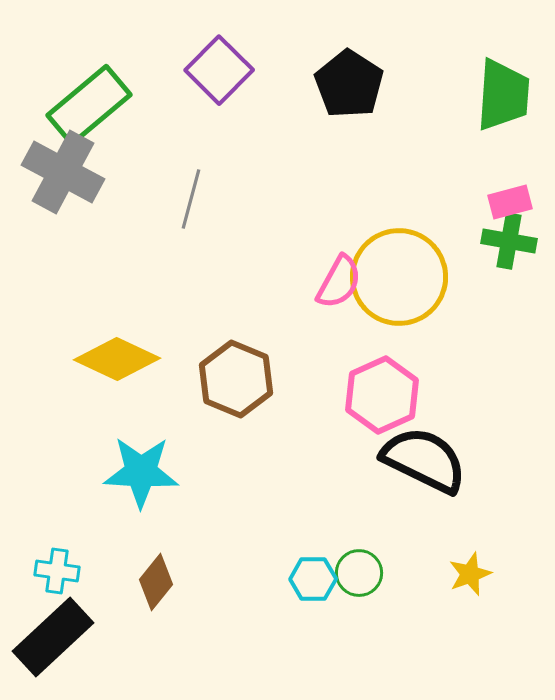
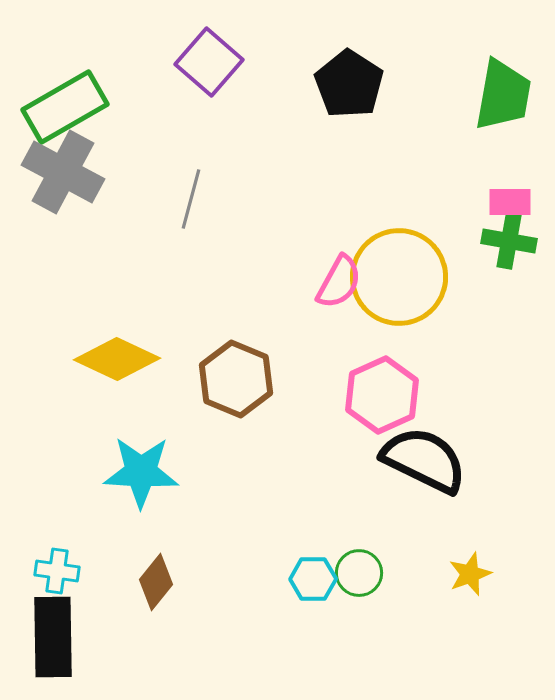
purple square: moved 10 px left, 8 px up; rotated 4 degrees counterclockwise
green trapezoid: rotated 6 degrees clockwise
green rectangle: moved 24 px left, 2 px down; rotated 10 degrees clockwise
pink rectangle: rotated 15 degrees clockwise
black rectangle: rotated 48 degrees counterclockwise
